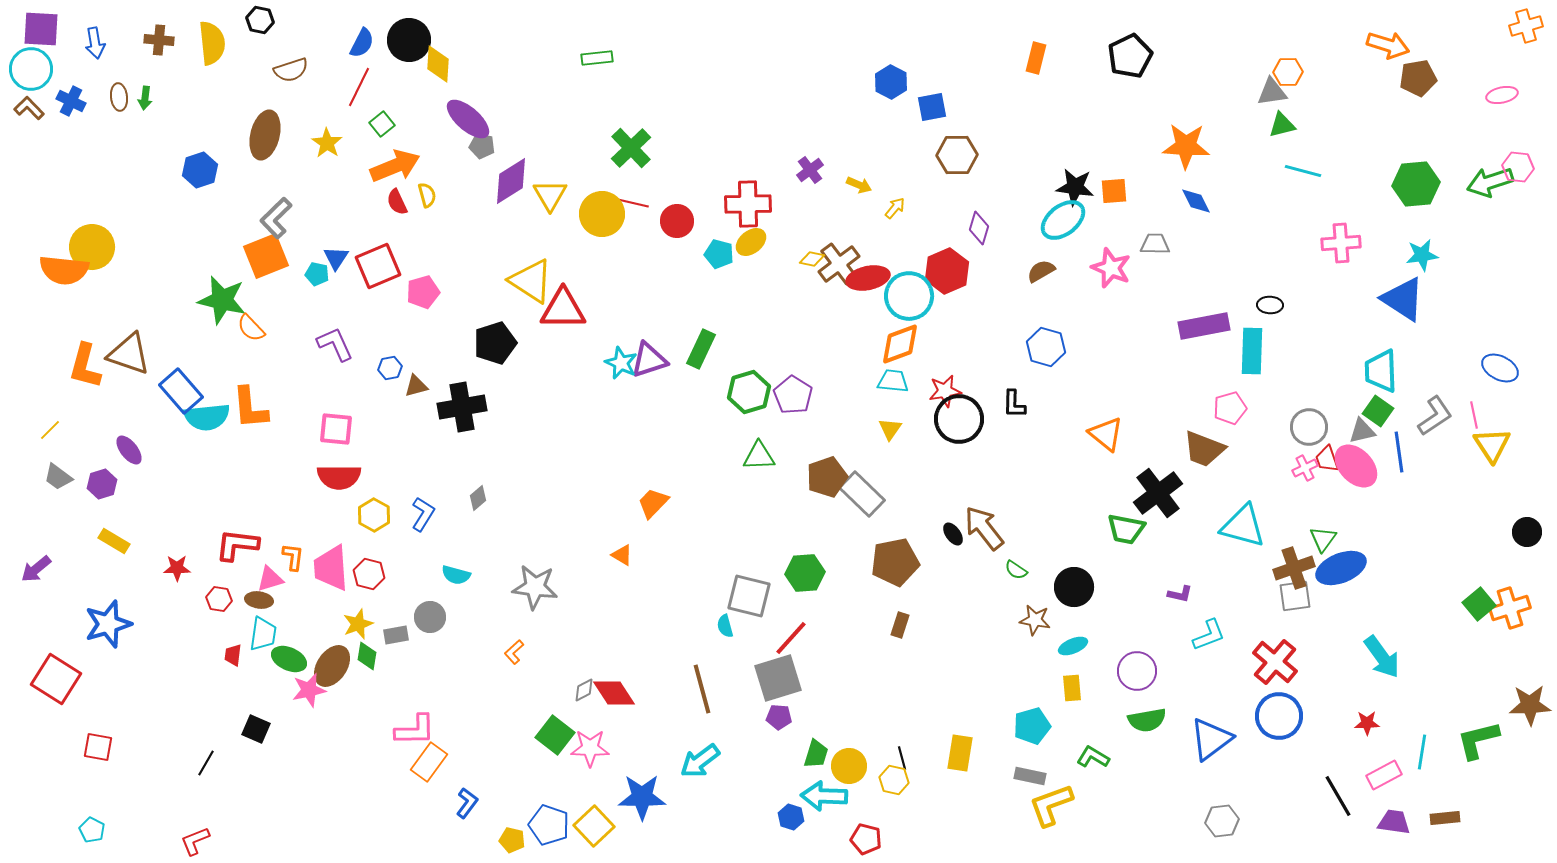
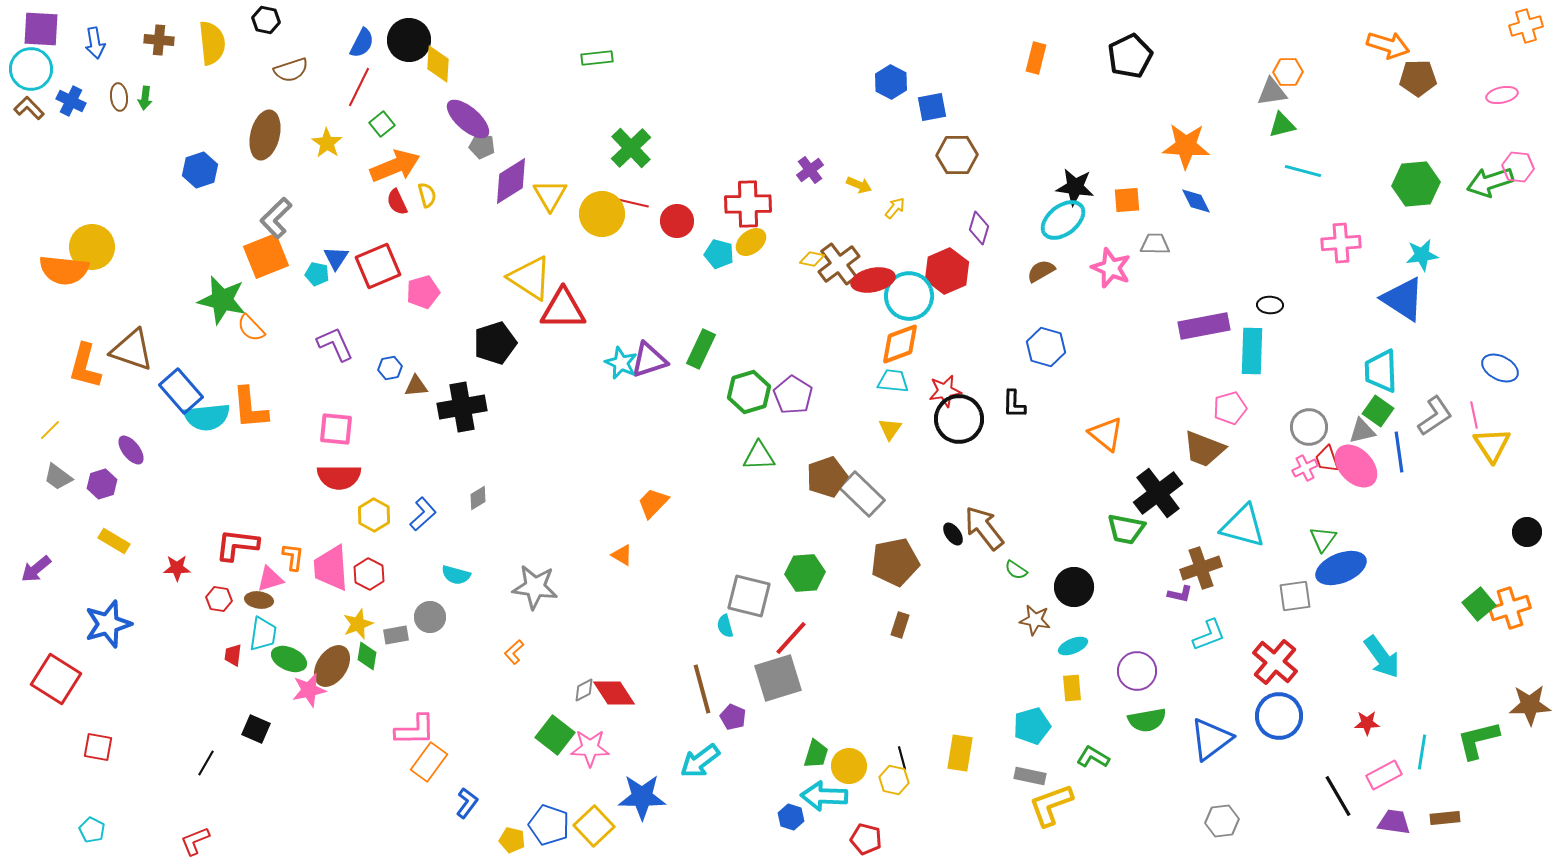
black hexagon at (260, 20): moved 6 px right
brown pentagon at (1418, 78): rotated 9 degrees clockwise
orange square at (1114, 191): moved 13 px right, 9 px down
red ellipse at (868, 278): moved 5 px right, 2 px down
yellow triangle at (531, 281): moved 1 px left, 3 px up
brown triangle at (129, 354): moved 3 px right, 4 px up
brown triangle at (416, 386): rotated 10 degrees clockwise
purple ellipse at (129, 450): moved 2 px right
gray diamond at (478, 498): rotated 10 degrees clockwise
blue L-shape at (423, 514): rotated 16 degrees clockwise
brown cross at (1294, 568): moved 93 px left
red hexagon at (369, 574): rotated 12 degrees clockwise
purple pentagon at (779, 717): moved 46 px left; rotated 20 degrees clockwise
